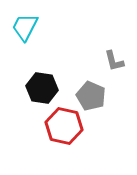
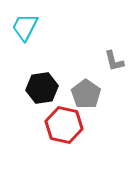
black hexagon: rotated 16 degrees counterclockwise
gray pentagon: moved 5 px left, 2 px up; rotated 12 degrees clockwise
red hexagon: moved 1 px up
